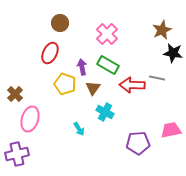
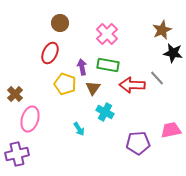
green rectangle: rotated 20 degrees counterclockwise
gray line: rotated 35 degrees clockwise
